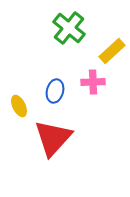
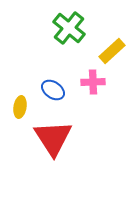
blue ellipse: moved 2 px left, 1 px up; rotated 70 degrees counterclockwise
yellow ellipse: moved 1 px right, 1 px down; rotated 35 degrees clockwise
red triangle: rotated 15 degrees counterclockwise
